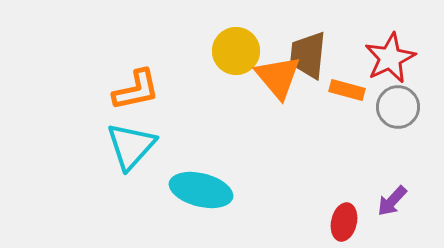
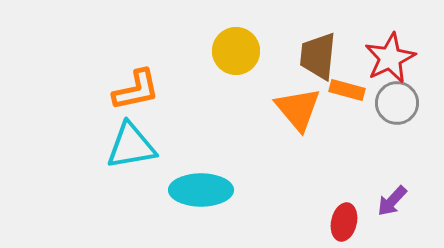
brown trapezoid: moved 10 px right, 1 px down
orange triangle: moved 20 px right, 32 px down
gray circle: moved 1 px left, 4 px up
cyan triangle: rotated 38 degrees clockwise
cyan ellipse: rotated 14 degrees counterclockwise
